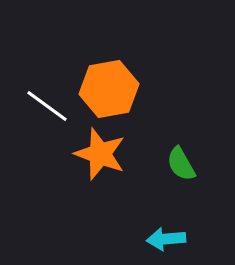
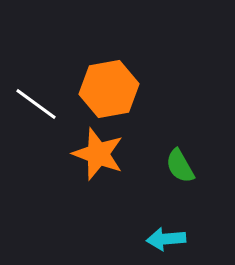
white line: moved 11 px left, 2 px up
orange star: moved 2 px left
green semicircle: moved 1 px left, 2 px down
